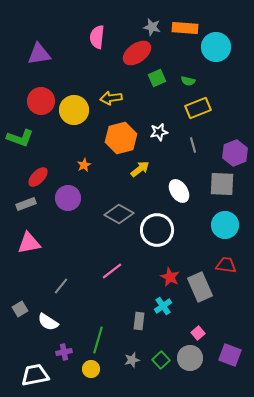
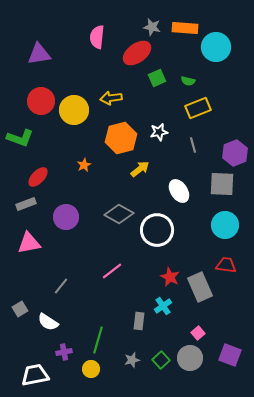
purple circle at (68, 198): moved 2 px left, 19 px down
